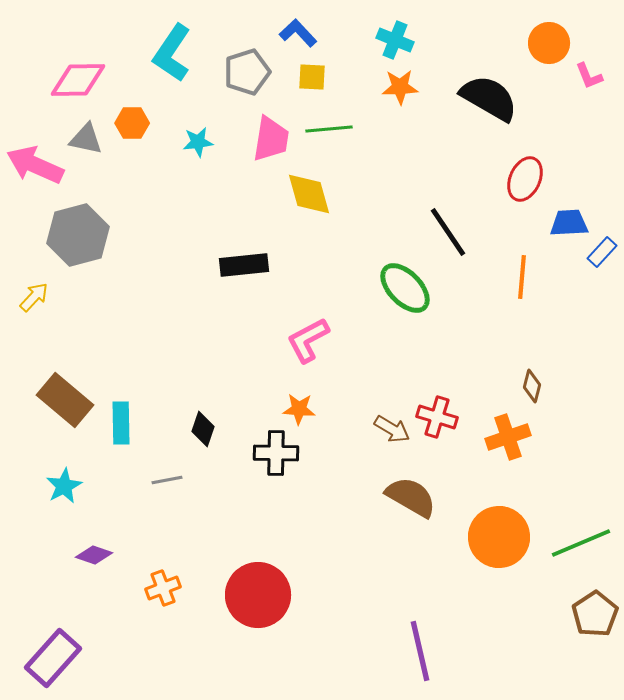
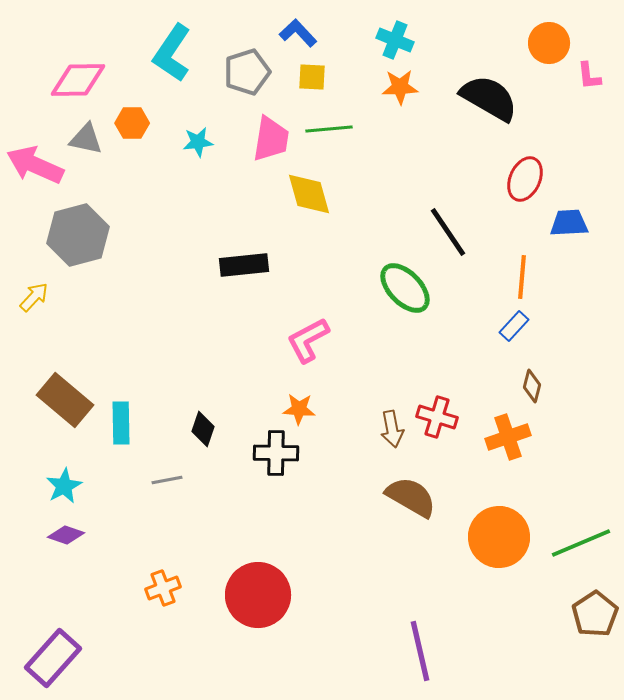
pink L-shape at (589, 76): rotated 16 degrees clockwise
blue rectangle at (602, 252): moved 88 px left, 74 px down
brown arrow at (392, 429): rotated 48 degrees clockwise
purple diamond at (94, 555): moved 28 px left, 20 px up
